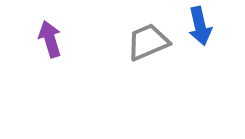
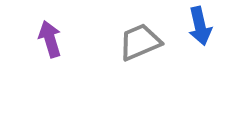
gray trapezoid: moved 8 px left
